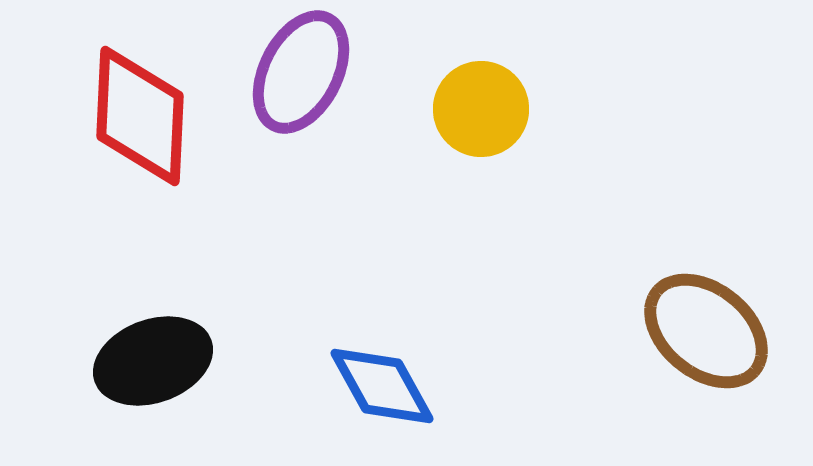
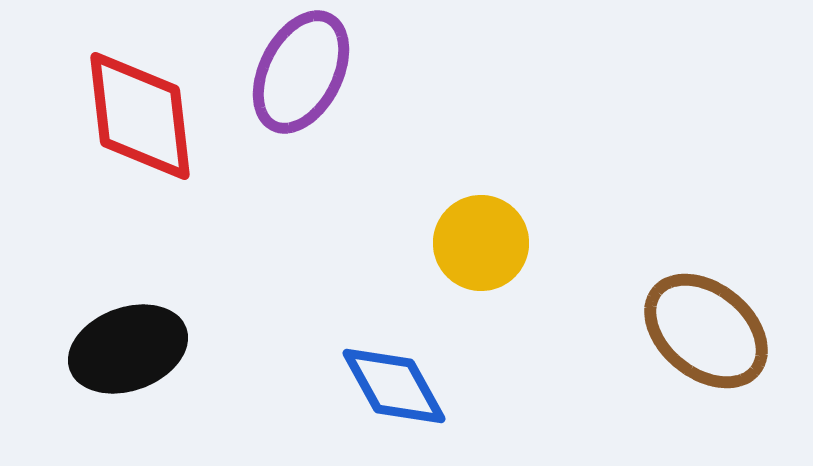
yellow circle: moved 134 px down
red diamond: rotated 9 degrees counterclockwise
black ellipse: moved 25 px left, 12 px up
blue diamond: moved 12 px right
